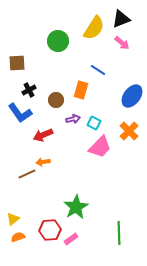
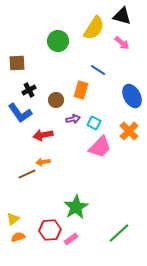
black triangle: moved 1 px right, 3 px up; rotated 36 degrees clockwise
blue ellipse: rotated 65 degrees counterclockwise
red arrow: rotated 12 degrees clockwise
green line: rotated 50 degrees clockwise
